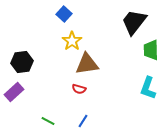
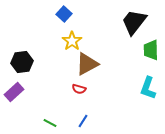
brown triangle: rotated 20 degrees counterclockwise
green line: moved 2 px right, 2 px down
